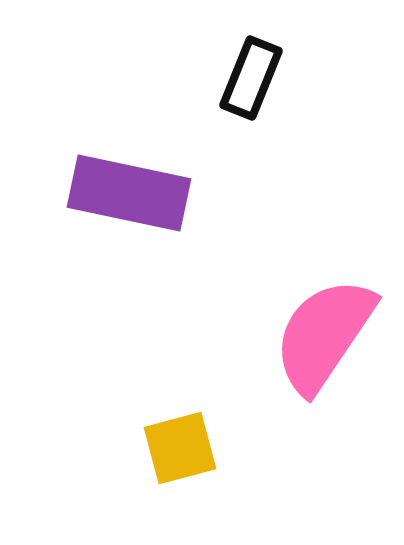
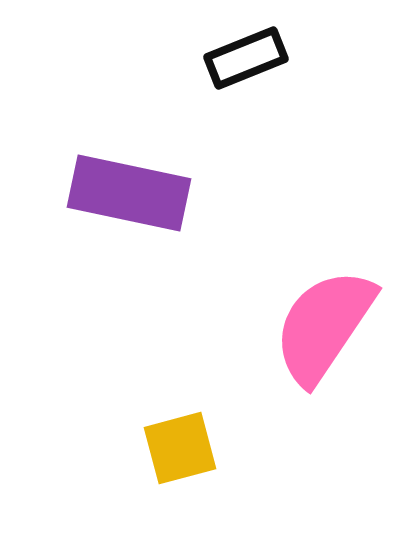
black rectangle: moved 5 px left, 20 px up; rotated 46 degrees clockwise
pink semicircle: moved 9 px up
